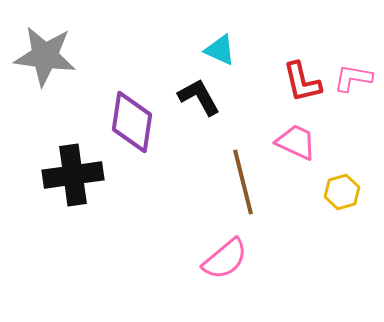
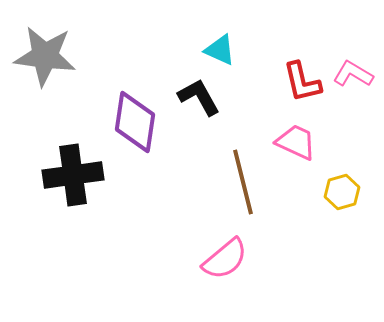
pink L-shape: moved 4 px up; rotated 21 degrees clockwise
purple diamond: moved 3 px right
